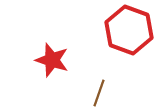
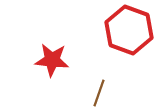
red star: rotated 12 degrees counterclockwise
